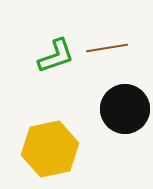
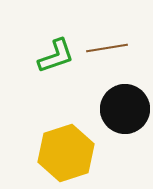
yellow hexagon: moved 16 px right, 4 px down; rotated 6 degrees counterclockwise
